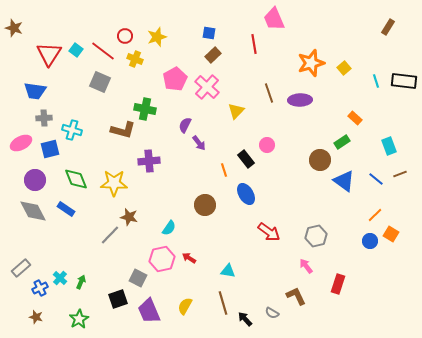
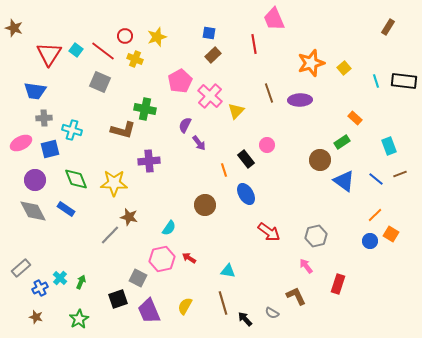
pink pentagon at (175, 79): moved 5 px right, 2 px down
pink cross at (207, 87): moved 3 px right, 9 px down
